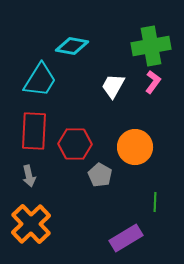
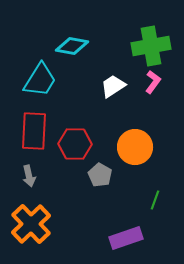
white trapezoid: rotated 28 degrees clockwise
green line: moved 2 px up; rotated 18 degrees clockwise
purple rectangle: rotated 12 degrees clockwise
